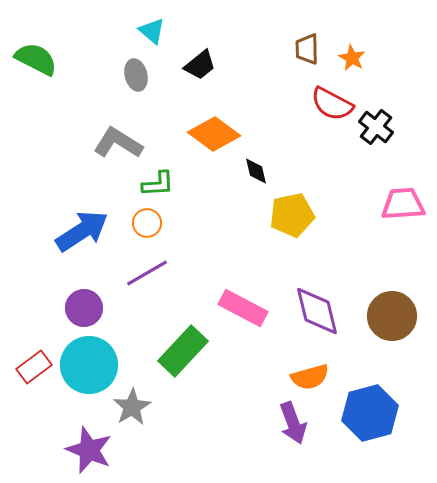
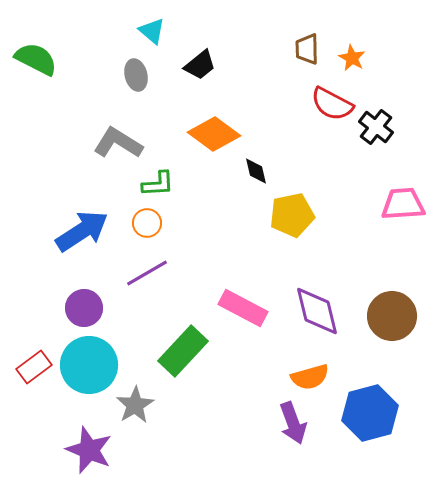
gray star: moved 3 px right, 2 px up
